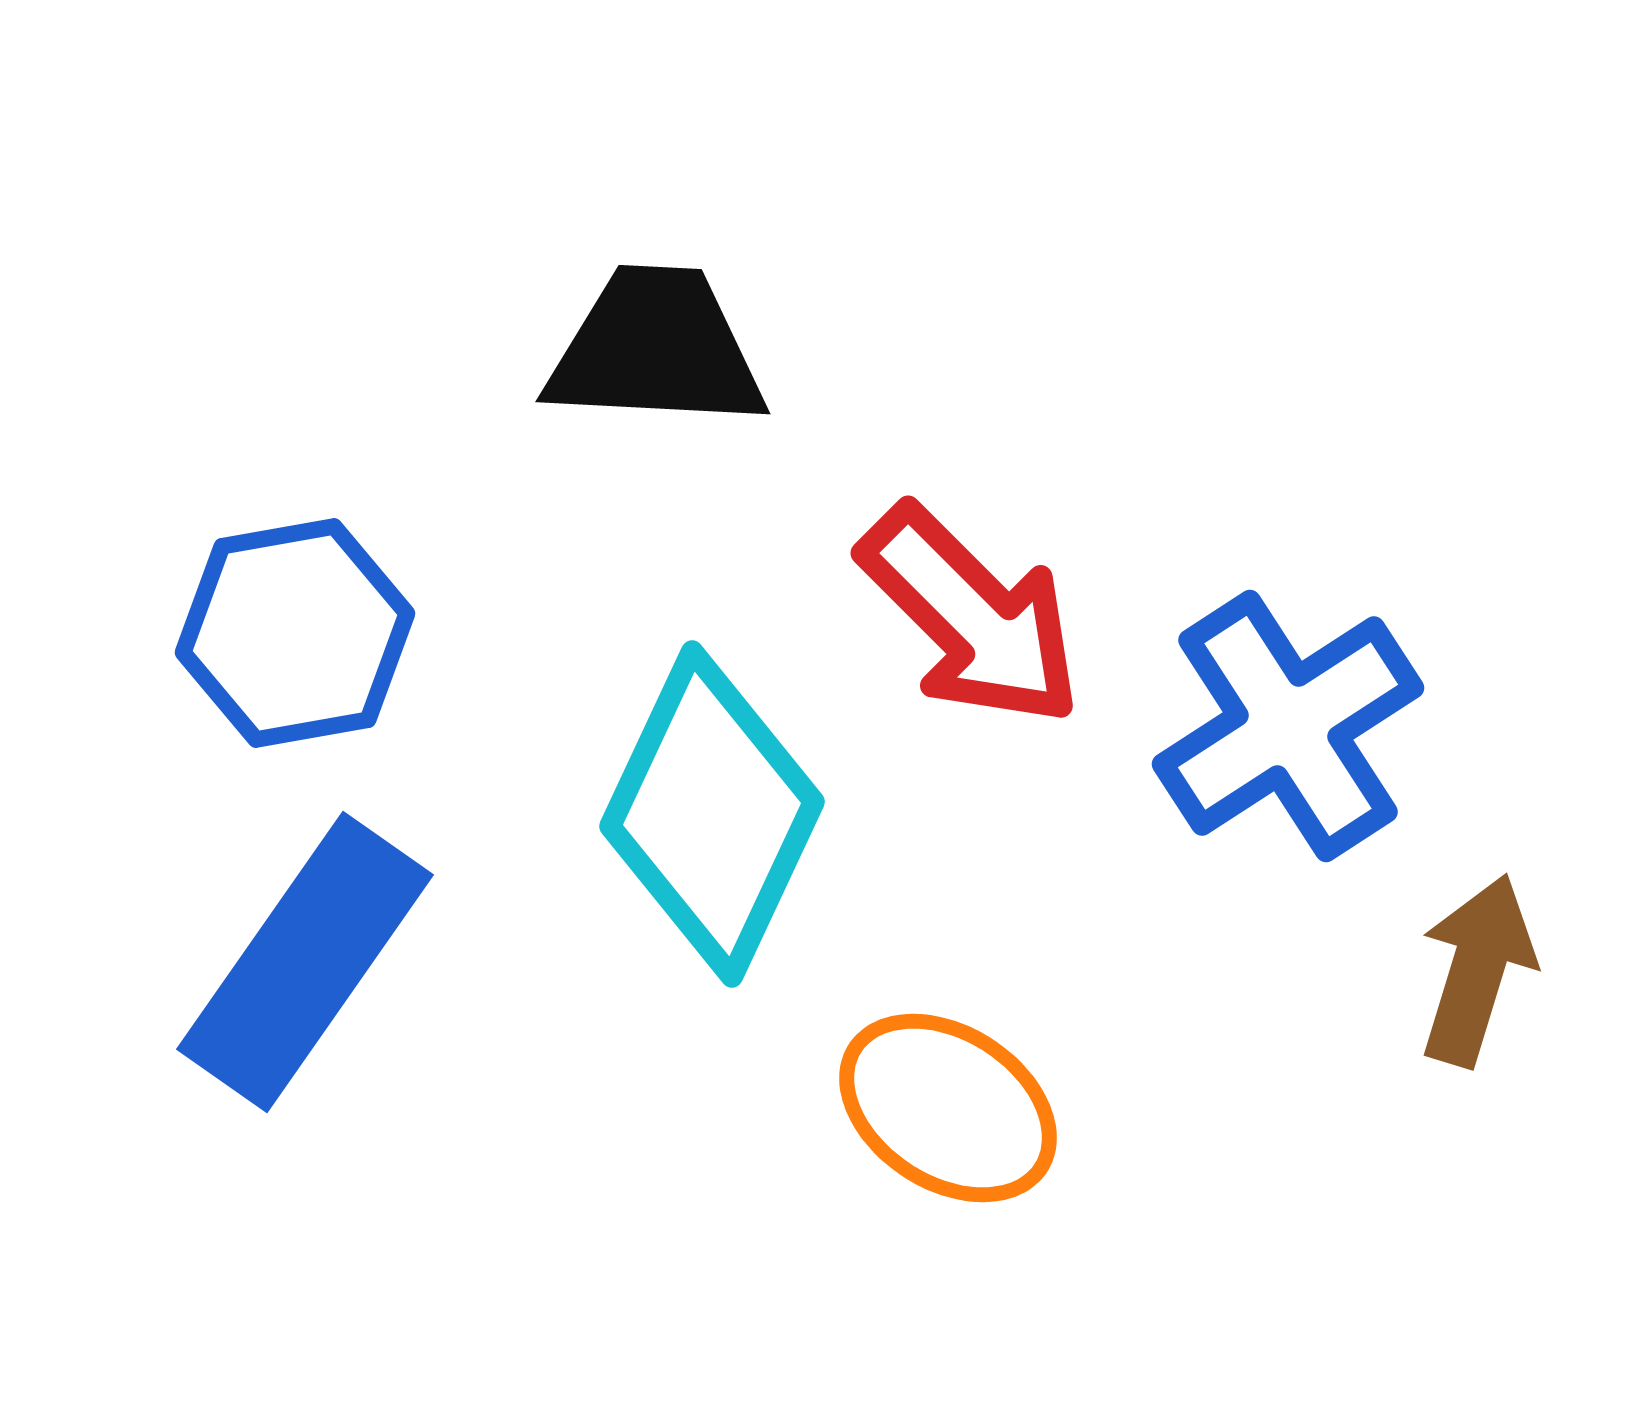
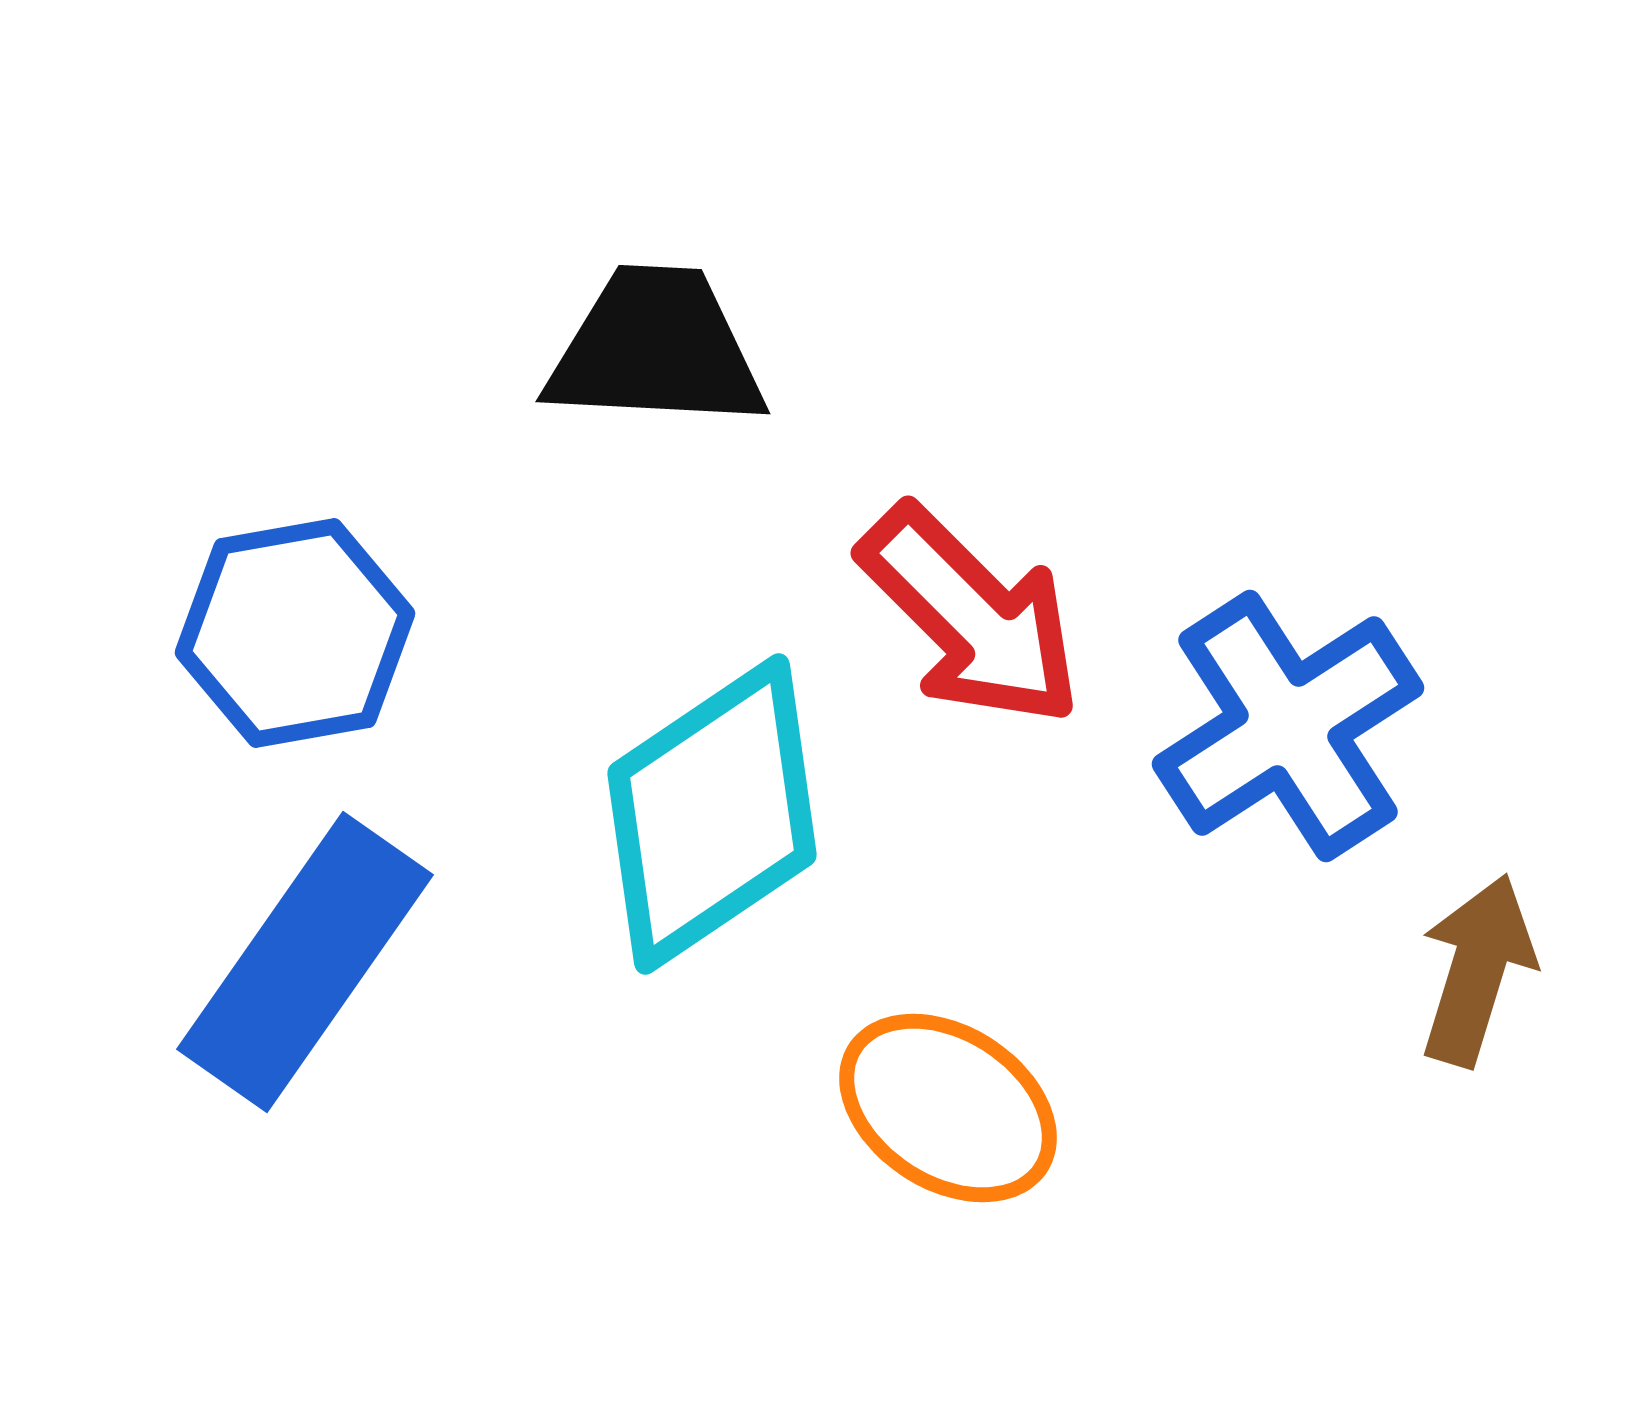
cyan diamond: rotated 31 degrees clockwise
